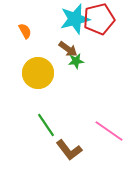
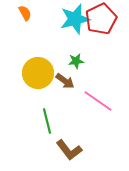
red pentagon: moved 2 px right; rotated 12 degrees counterclockwise
orange semicircle: moved 18 px up
brown arrow: moved 3 px left, 32 px down
green line: moved 1 px right, 4 px up; rotated 20 degrees clockwise
pink line: moved 11 px left, 30 px up
